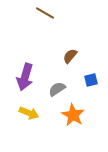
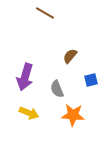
gray semicircle: rotated 78 degrees counterclockwise
orange star: rotated 25 degrees counterclockwise
